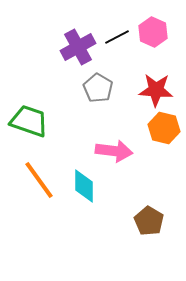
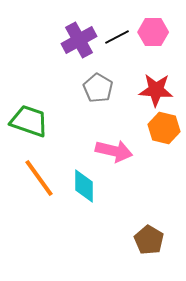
pink hexagon: rotated 24 degrees counterclockwise
purple cross: moved 1 px right, 7 px up
pink arrow: rotated 6 degrees clockwise
orange line: moved 2 px up
brown pentagon: moved 19 px down
